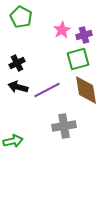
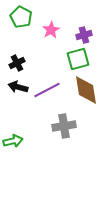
pink star: moved 11 px left
